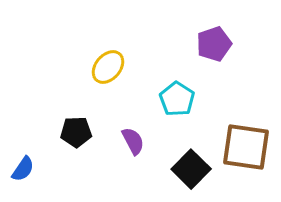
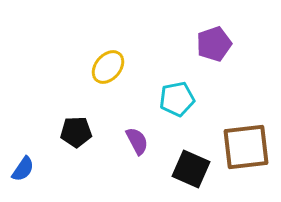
cyan pentagon: rotated 28 degrees clockwise
purple semicircle: moved 4 px right
brown square: rotated 15 degrees counterclockwise
black square: rotated 21 degrees counterclockwise
